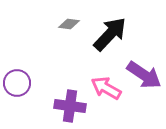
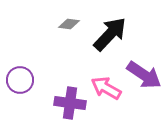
purple circle: moved 3 px right, 3 px up
purple cross: moved 3 px up
